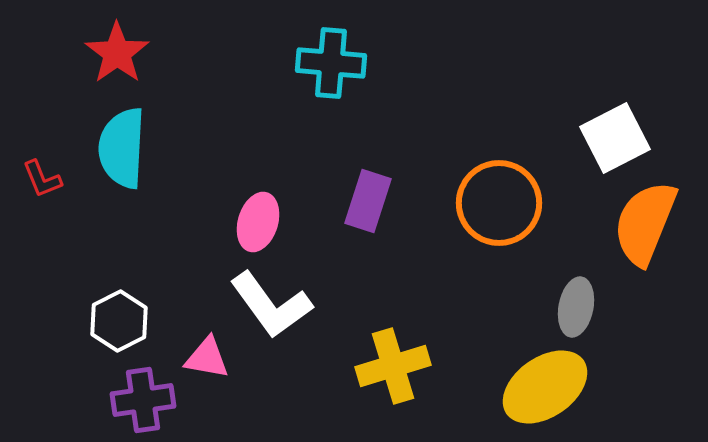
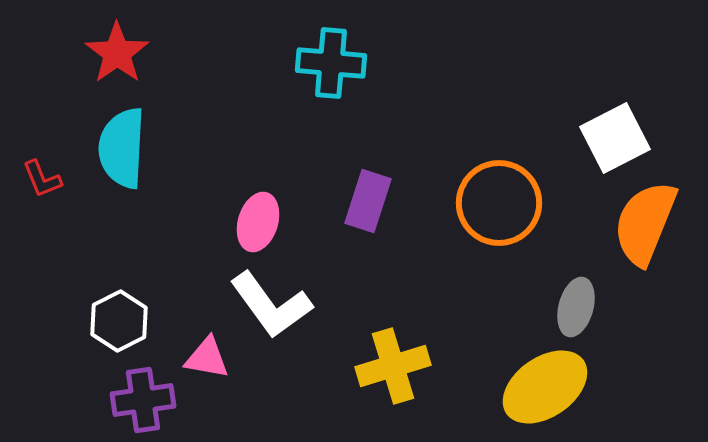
gray ellipse: rotated 4 degrees clockwise
